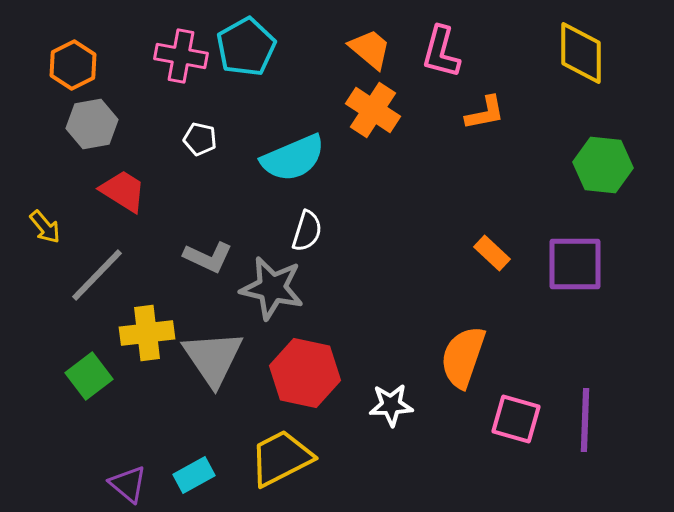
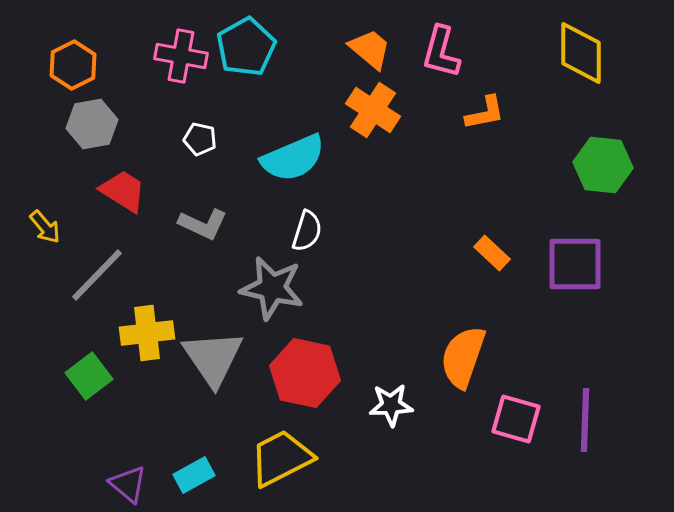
gray L-shape: moved 5 px left, 33 px up
